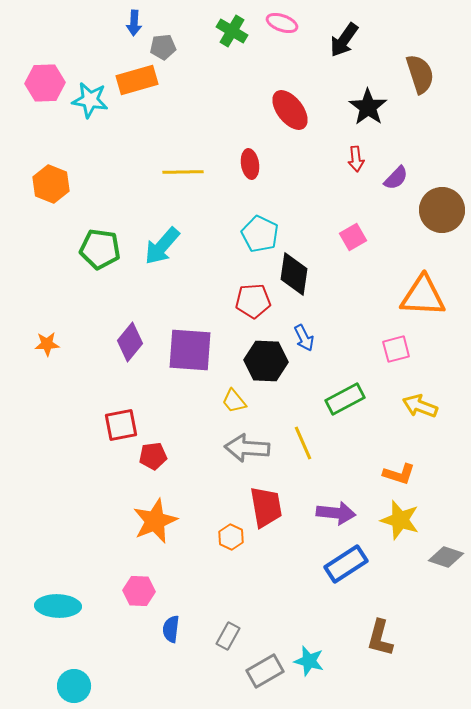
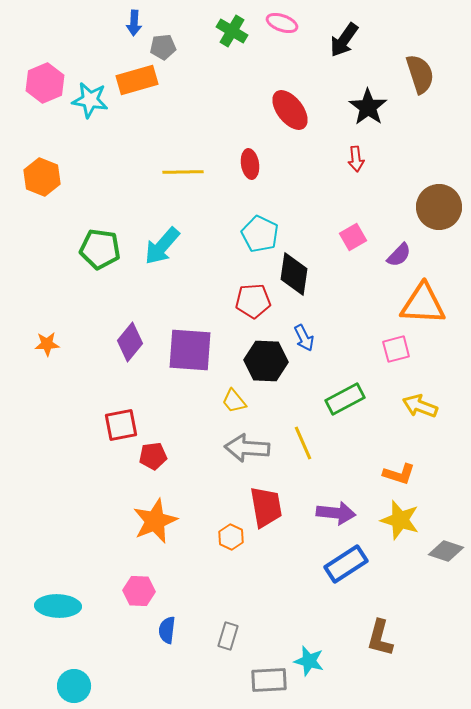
pink hexagon at (45, 83): rotated 21 degrees counterclockwise
purple semicircle at (396, 178): moved 3 px right, 77 px down
orange hexagon at (51, 184): moved 9 px left, 7 px up
brown circle at (442, 210): moved 3 px left, 3 px up
orange triangle at (423, 296): moved 8 px down
gray diamond at (446, 557): moved 6 px up
blue semicircle at (171, 629): moved 4 px left, 1 px down
gray rectangle at (228, 636): rotated 12 degrees counterclockwise
gray rectangle at (265, 671): moved 4 px right, 9 px down; rotated 27 degrees clockwise
